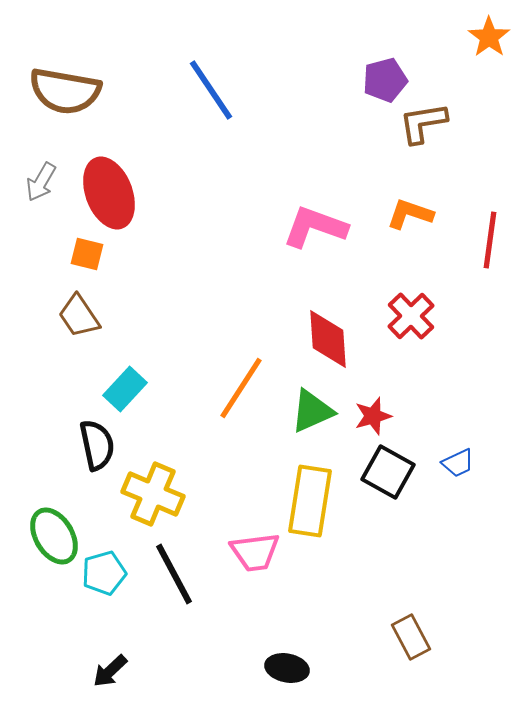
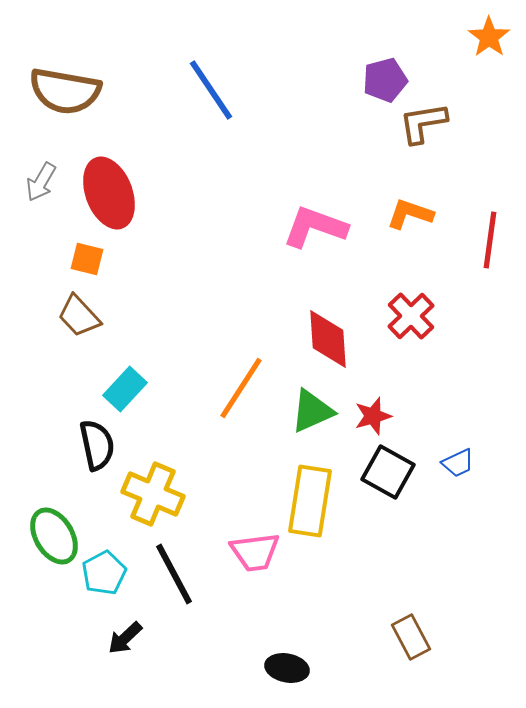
orange square: moved 5 px down
brown trapezoid: rotated 9 degrees counterclockwise
cyan pentagon: rotated 12 degrees counterclockwise
black arrow: moved 15 px right, 33 px up
